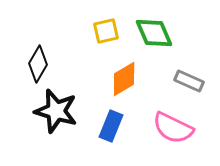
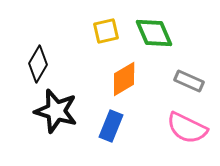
pink semicircle: moved 14 px right
